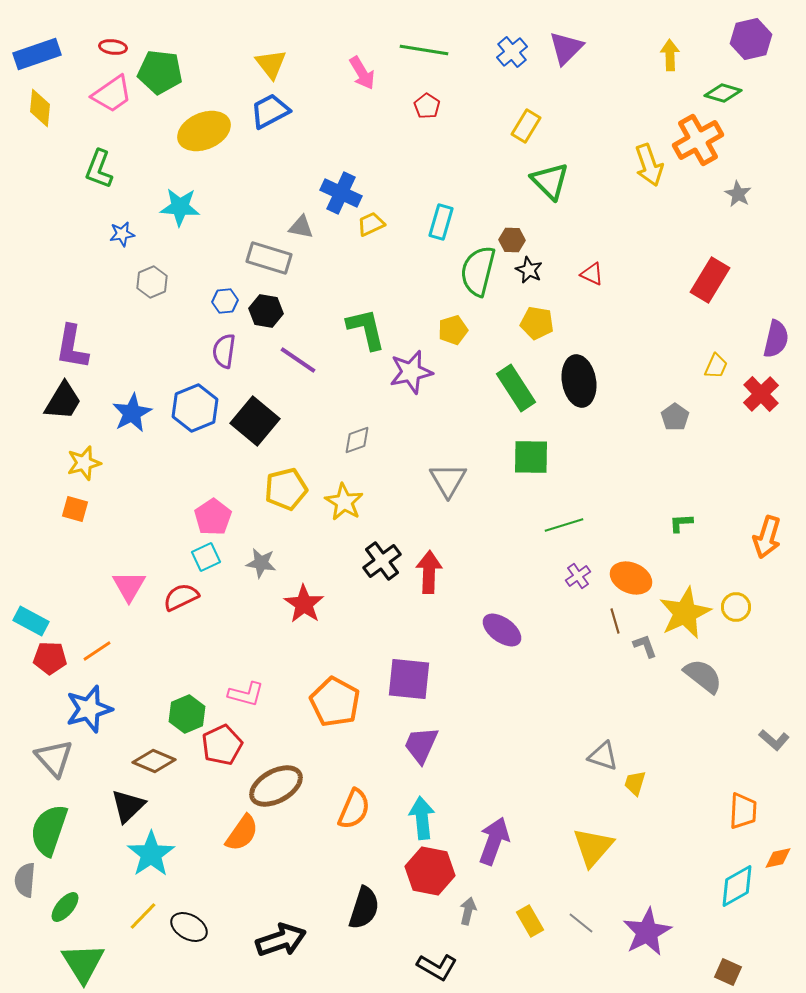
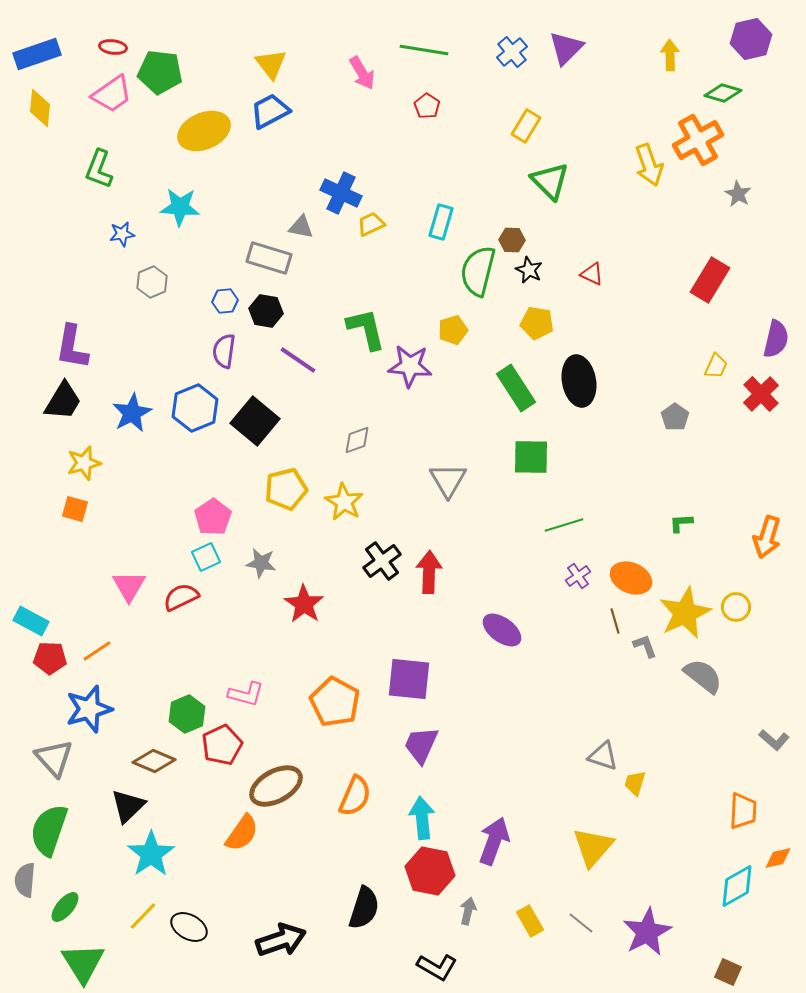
purple star at (411, 372): moved 1 px left, 6 px up; rotated 18 degrees clockwise
orange semicircle at (354, 809): moved 1 px right, 13 px up
